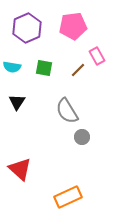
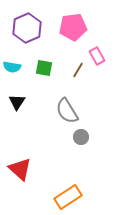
pink pentagon: moved 1 px down
brown line: rotated 14 degrees counterclockwise
gray circle: moved 1 px left
orange rectangle: rotated 8 degrees counterclockwise
